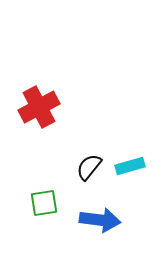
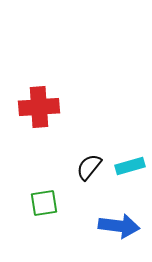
red cross: rotated 24 degrees clockwise
blue arrow: moved 19 px right, 6 px down
